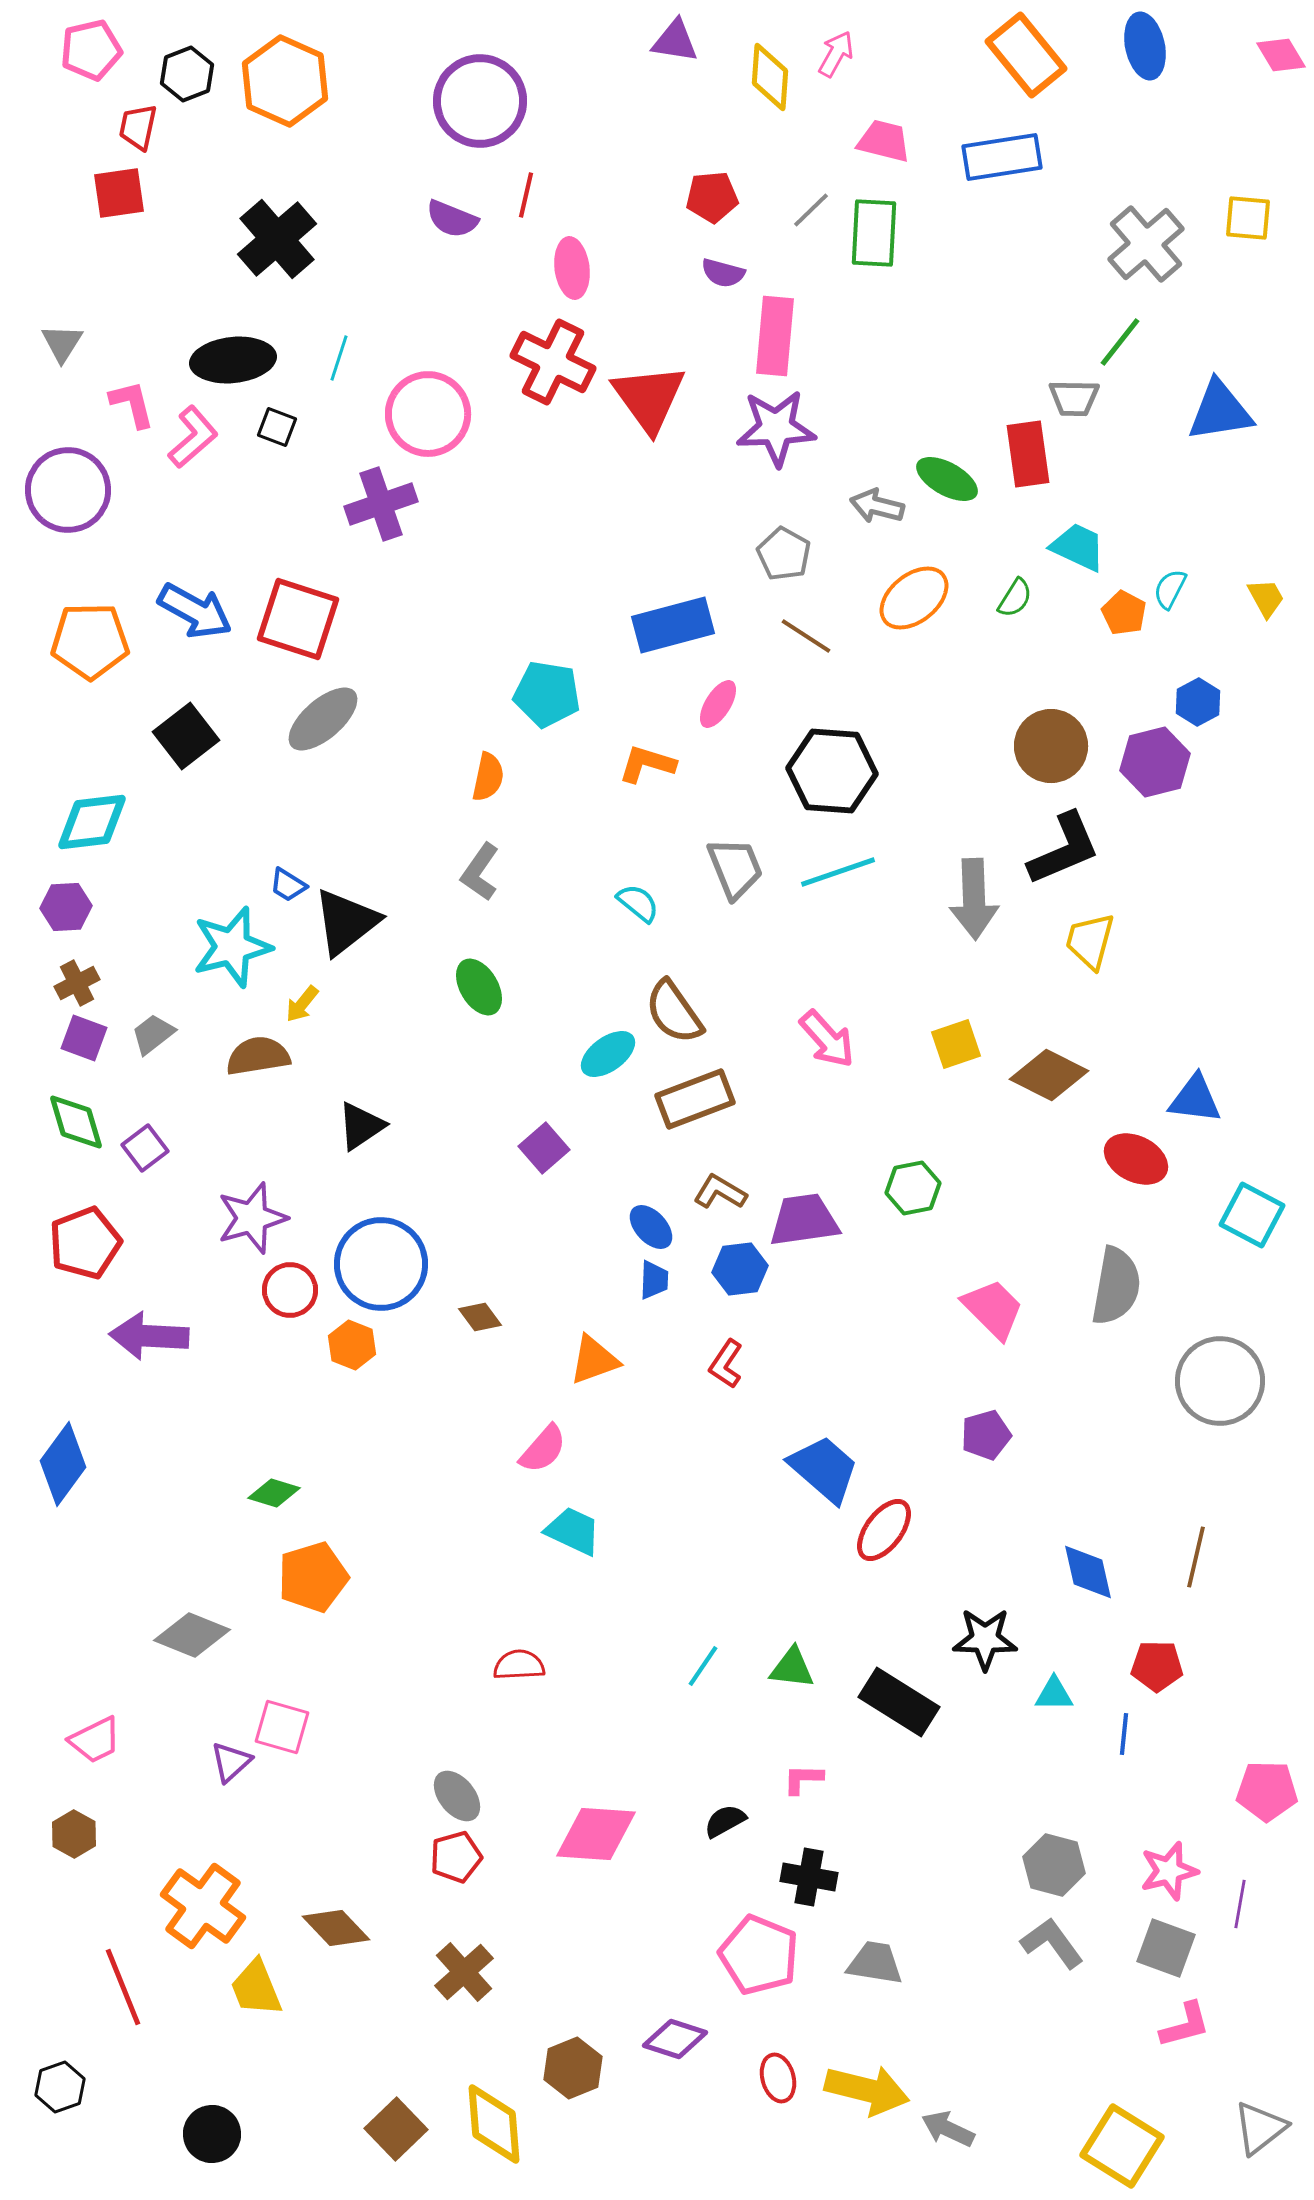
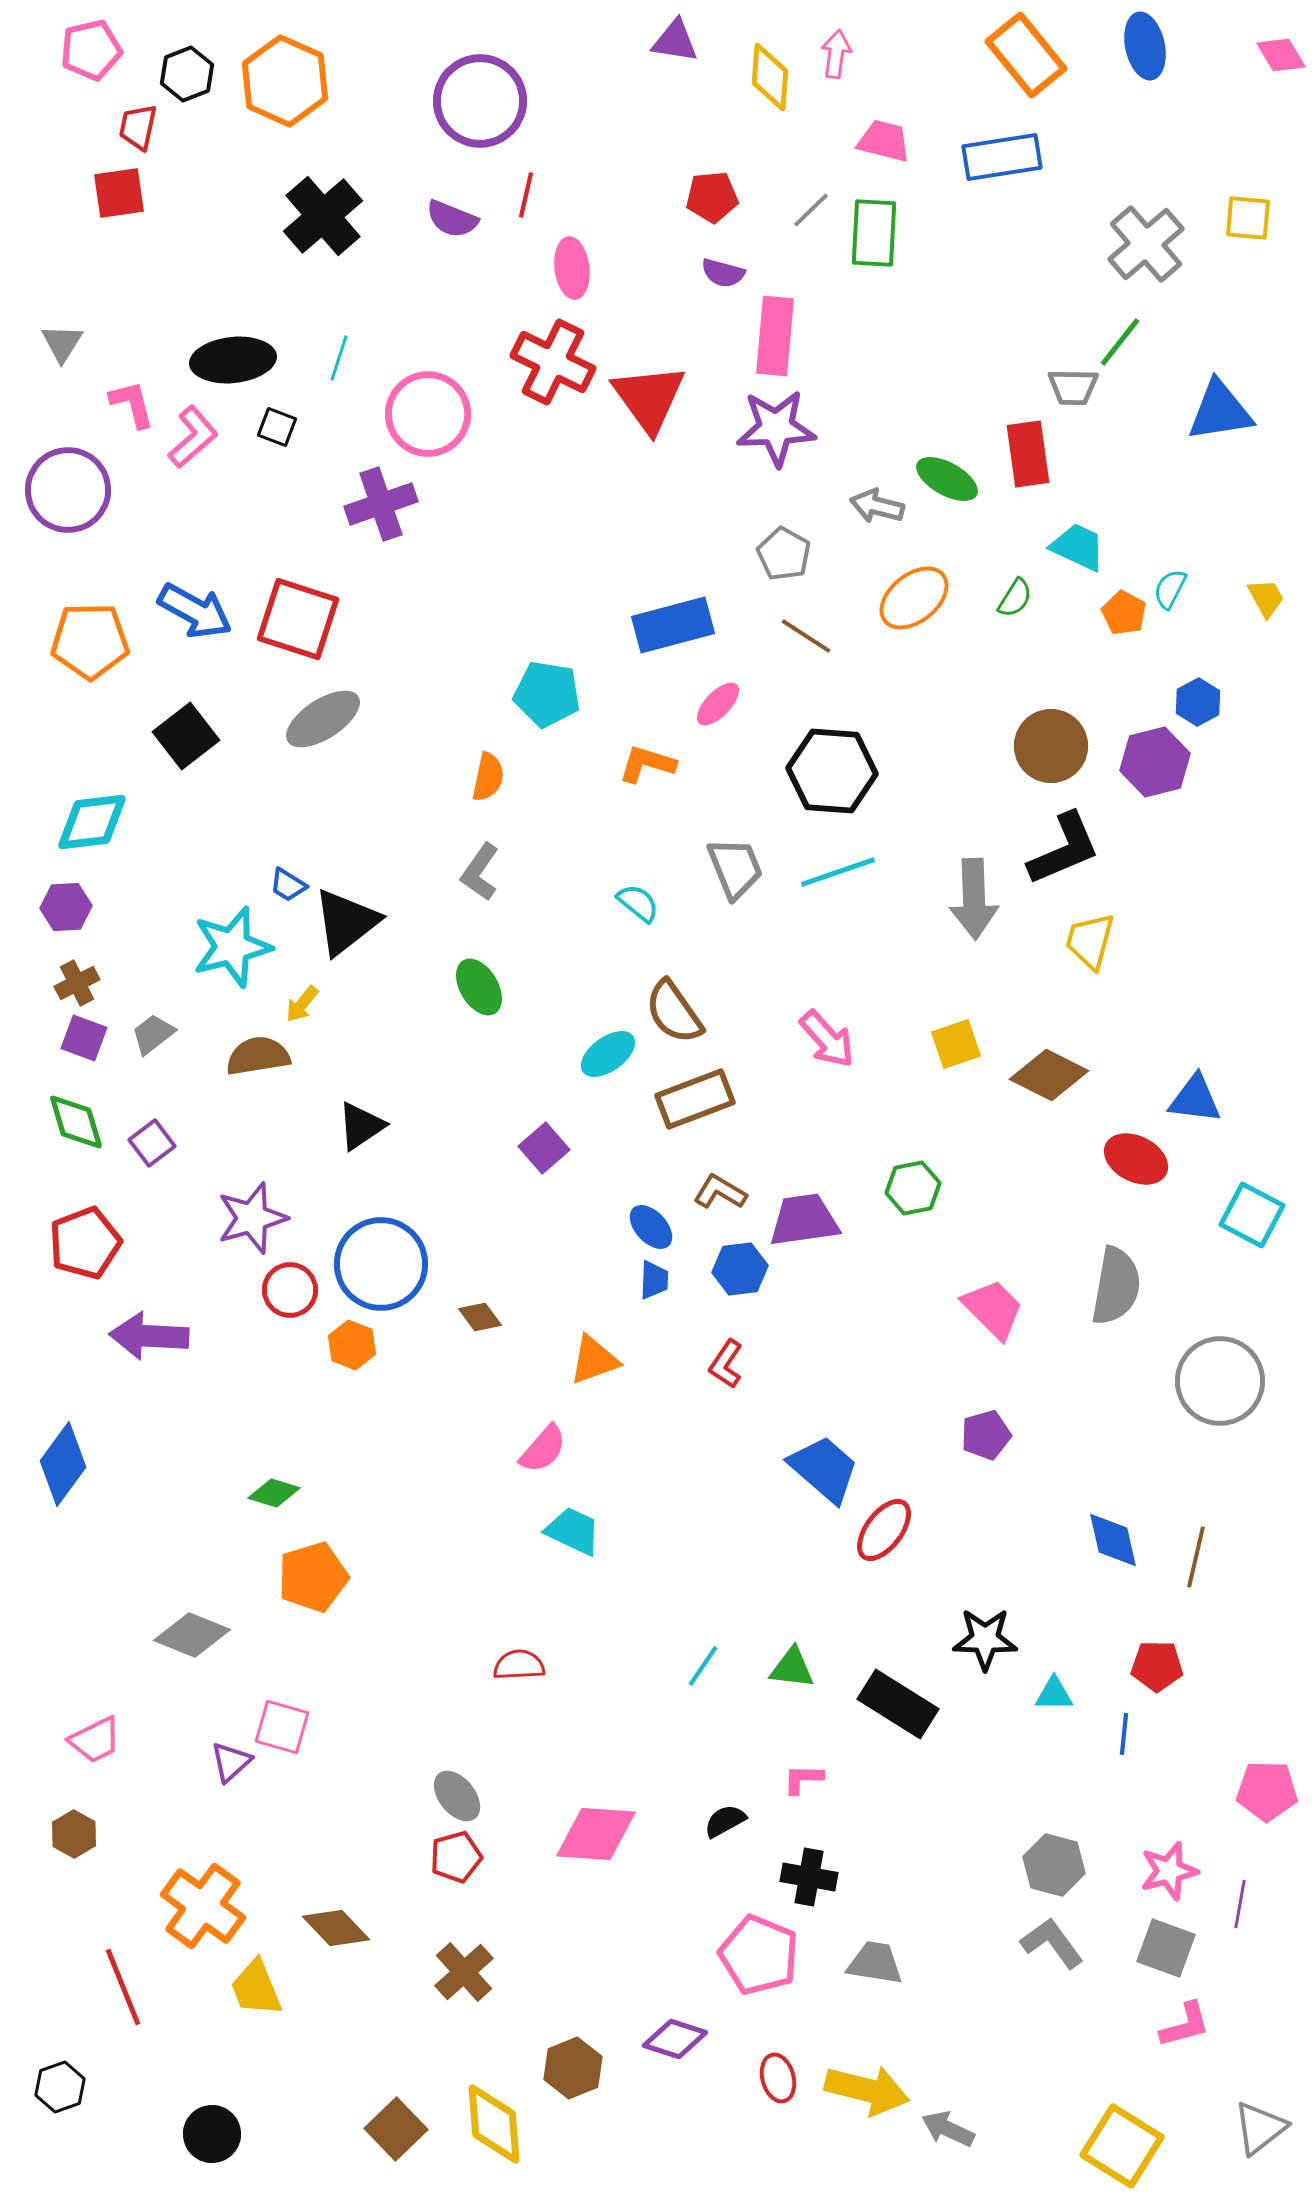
pink arrow at (836, 54): rotated 21 degrees counterclockwise
black cross at (277, 239): moved 46 px right, 23 px up
gray trapezoid at (1074, 398): moved 1 px left, 11 px up
pink ellipse at (718, 704): rotated 12 degrees clockwise
gray ellipse at (323, 719): rotated 8 degrees clockwise
purple square at (145, 1148): moved 7 px right, 5 px up
blue diamond at (1088, 1572): moved 25 px right, 32 px up
black rectangle at (899, 1702): moved 1 px left, 2 px down
